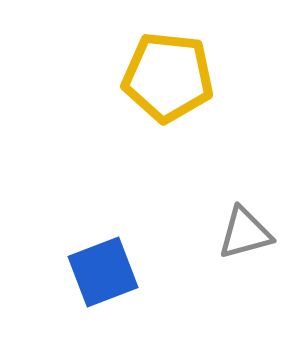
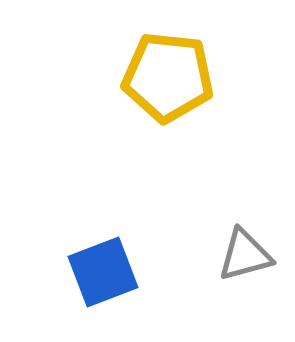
gray triangle: moved 22 px down
